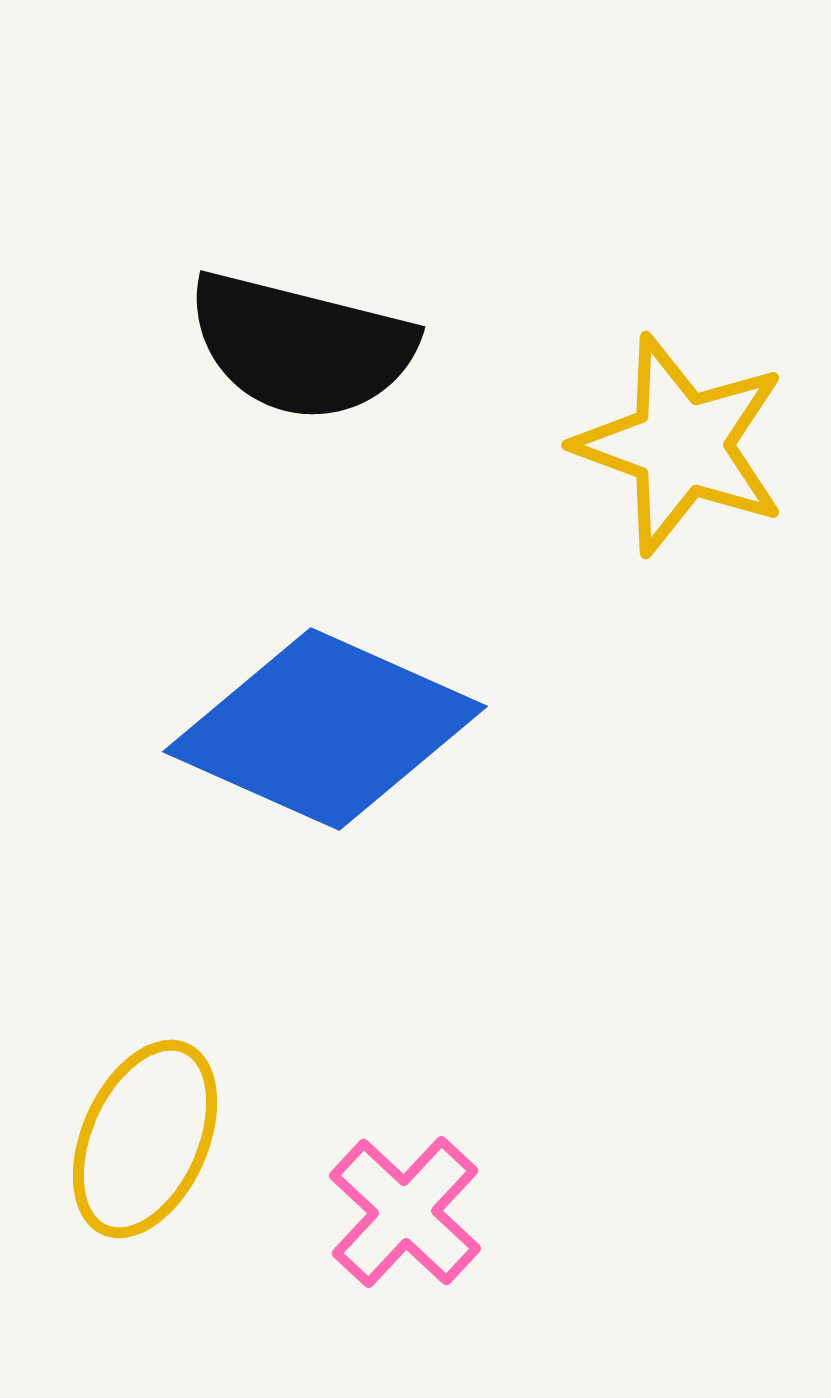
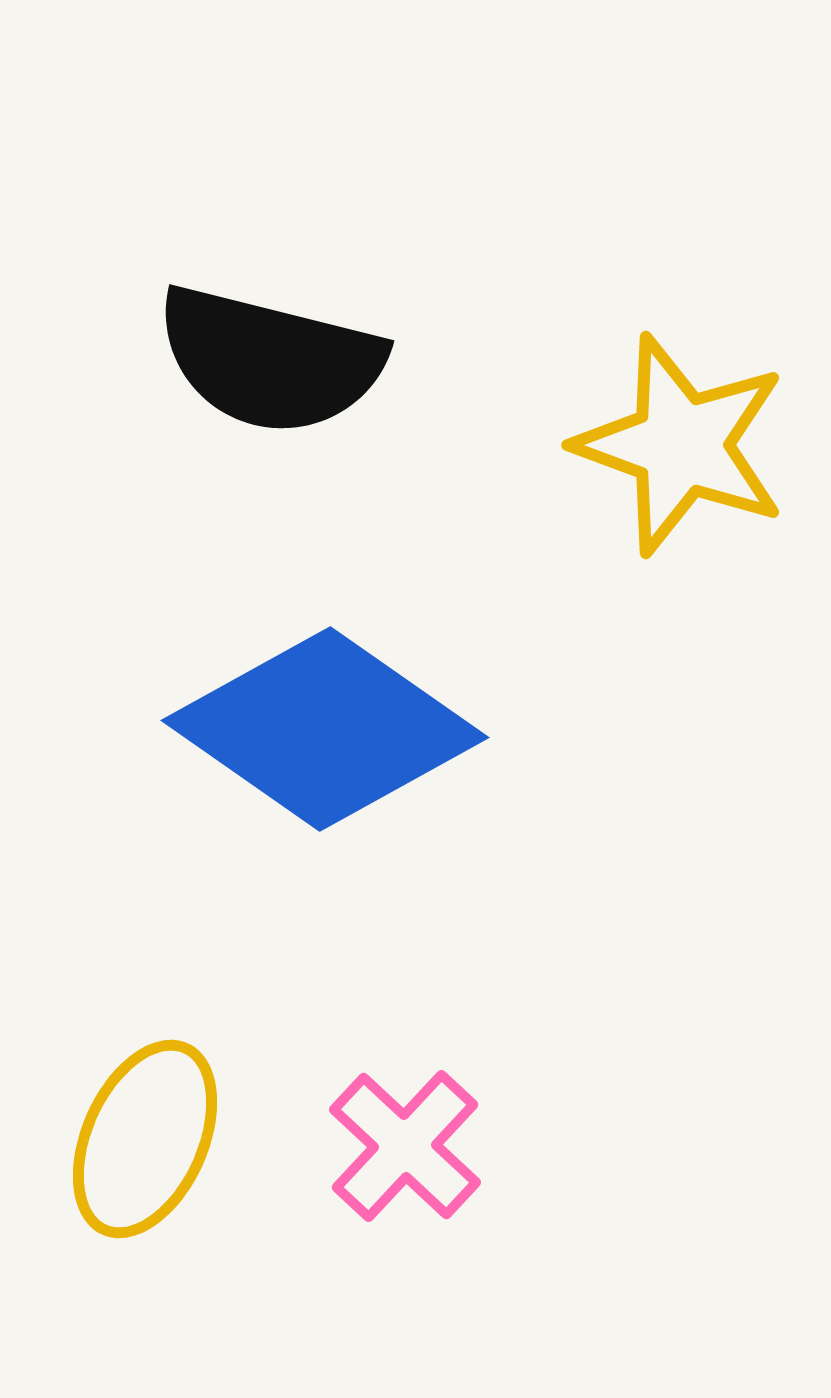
black semicircle: moved 31 px left, 14 px down
blue diamond: rotated 11 degrees clockwise
pink cross: moved 66 px up
